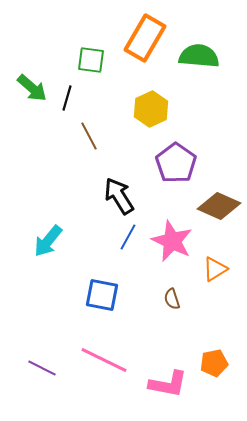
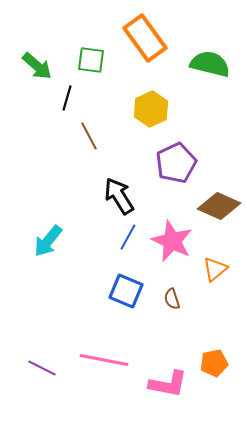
orange rectangle: rotated 66 degrees counterclockwise
green semicircle: moved 11 px right, 8 px down; rotated 9 degrees clockwise
green arrow: moved 5 px right, 22 px up
purple pentagon: rotated 12 degrees clockwise
orange triangle: rotated 8 degrees counterclockwise
blue square: moved 24 px right, 4 px up; rotated 12 degrees clockwise
pink line: rotated 15 degrees counterclockwise
